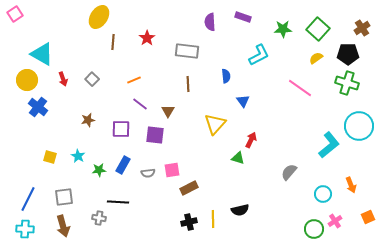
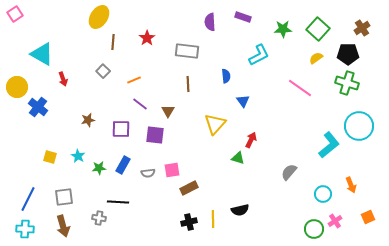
gray square at (92, 79): moved 11 px right, 8 px up
yellow circle at (27, 80): moved 10 px left, 7 px down
green star at (99, 170): moved 2 px up
